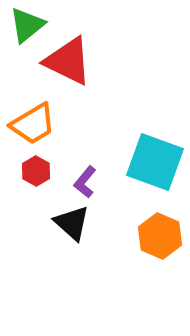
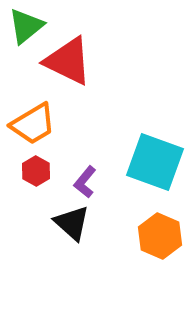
green triangle: moved 1 px left, 1 px down
